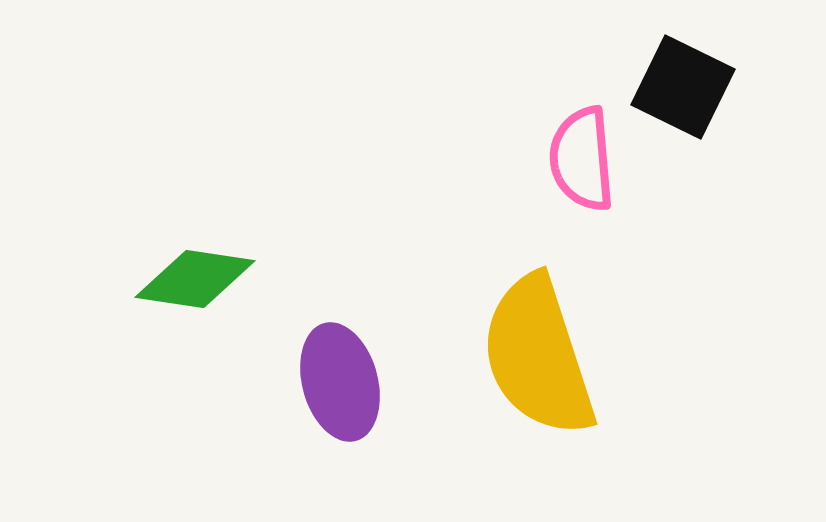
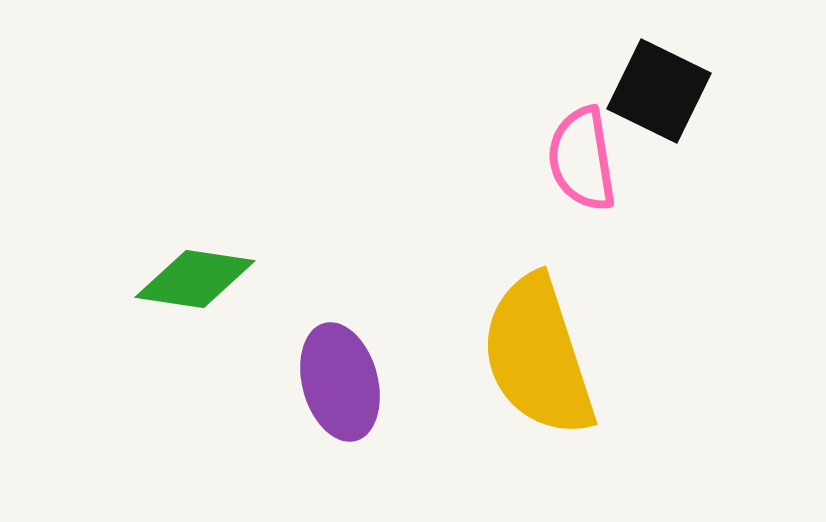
black square: moved 24 px left, 4 px down
pink semicircle: rotated 4 degrees counterclockwise
